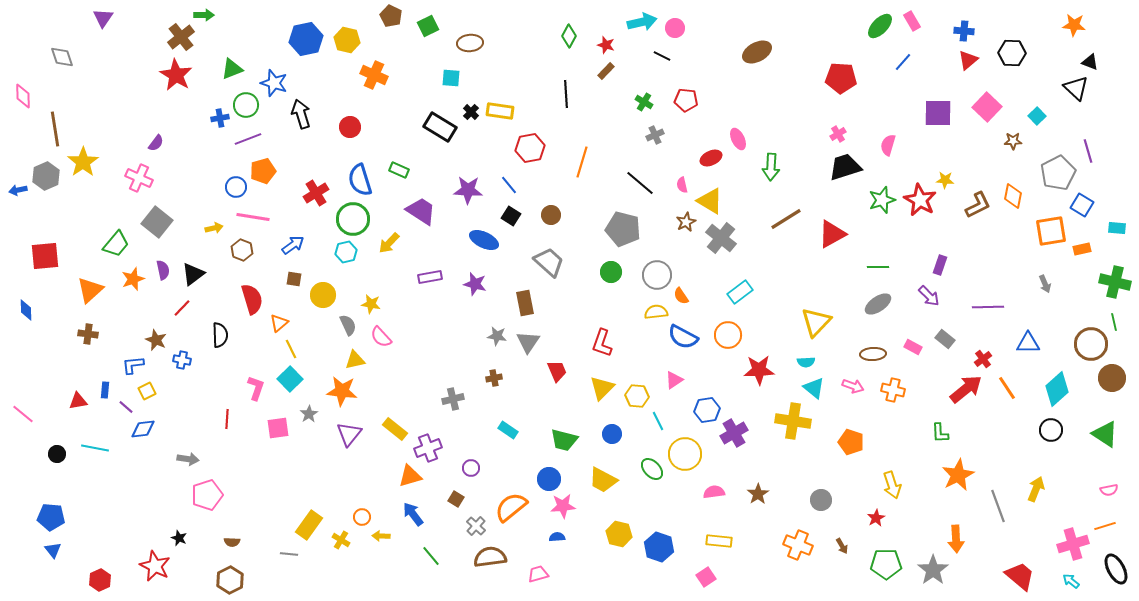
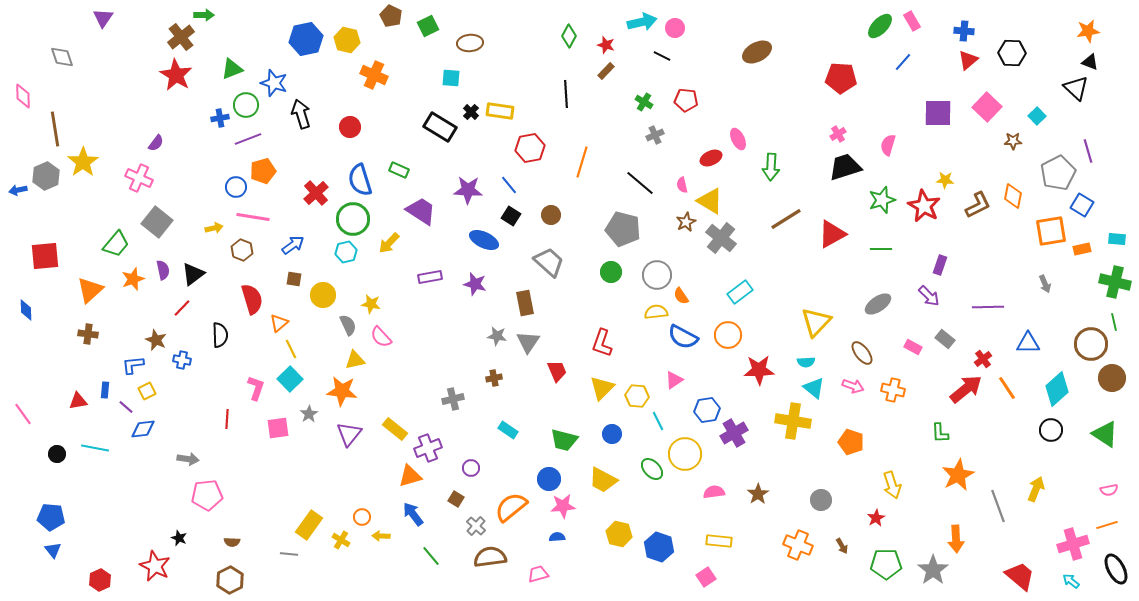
orange star at (1074, 25): moved 14 px right, 6 px down; rotated 15 degrees counterclockwise
red cross at (316, 193): rotated 10 degrees counterclockwise
red star at (920, 200): moved 4 px right, 6 px down
cyan rectangle at (1117, 228): moved 11 px down
green line at (878, 267): moved 3 px right, 18 px up
brown ellipse at (873, 354): moved 11 px left, 1 px up; rotated 55 degrees clockwise
pink line at (23, 414): rotated 15 degrees clockwise
pink pentagon at (207, 495): rotated 12 degrees clockwise
orange line at (1105, 526): moved 2 px right, 1 px up
